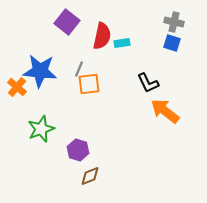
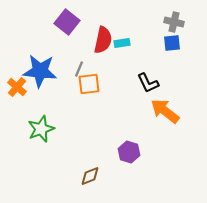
red semicircle: moved 1 px right, 4 px down
blue square: rotated 24 degrees counterclockwise
purple hexagon: moved 51 px right, 2 px down
